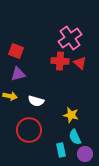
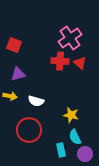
red square: moved 2 px left, 6 px up
